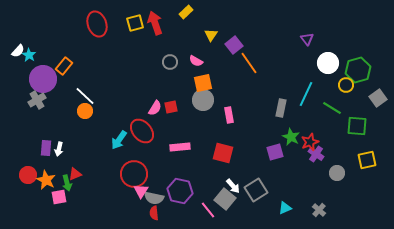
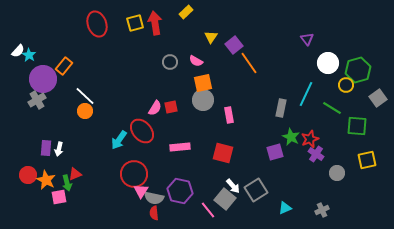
red arrow at (155, 23): rotated 10 degrees clockwise
yellow triangle at (211, 35): moved 2 px down
red star at (310, 142): moved 3 px up
gray cross at (319, 210): moved 3 px right; rotated 24 degrees clockwise
